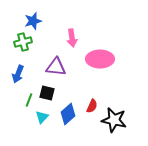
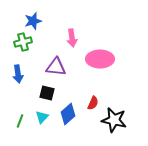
blue arrow: rotated 30 degrees counterclockwise
green line: moved 9 px left, 21 px down
red semicircle: moved 1 px right, 3 px up
